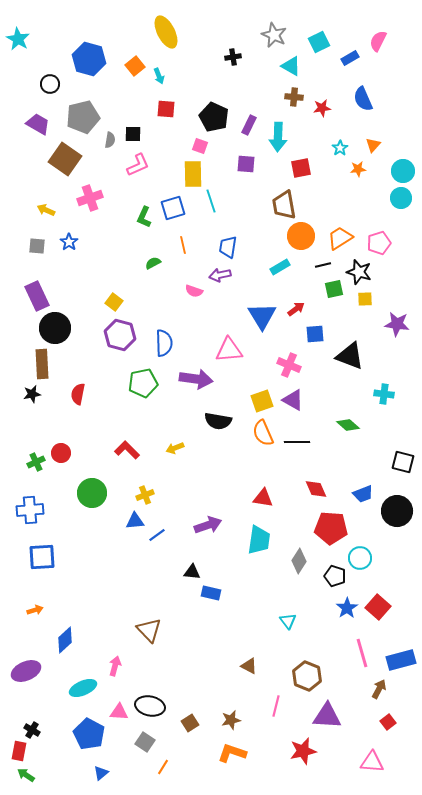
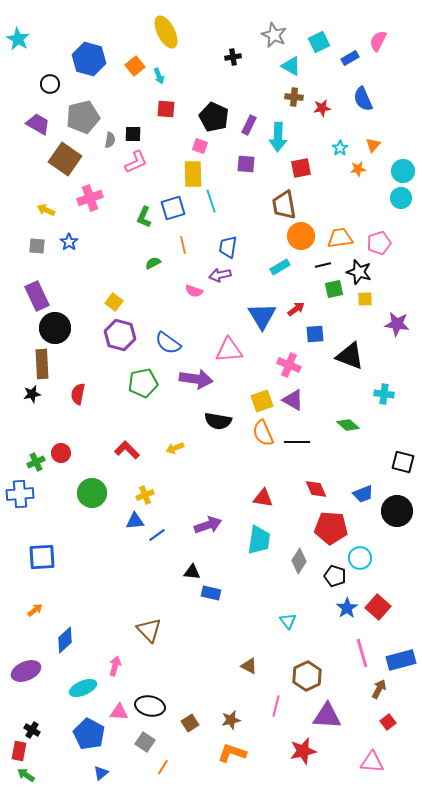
pink L-shape at (138, 165): moved 2 px left, 3 px up
orange trapezoid at (340, 238): rotated 24 degrees clockwise
blue semicircle at (164, 343): moved 4 px right; rotated 128 degrees clockwise
blue cross at (30, 510): moved 10 px left, 16 px up
orange arrow at (35, 610): rotated 21 degrees counterclockwise
brown hexagon at (307, 676): rotated 12 degrees clockwise
